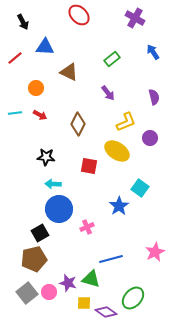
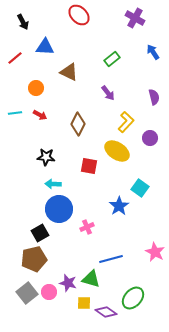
yellow L-shape: rotated 25 degrees counterclockwise
pink star: rotated 18 degrees counterclockwise
